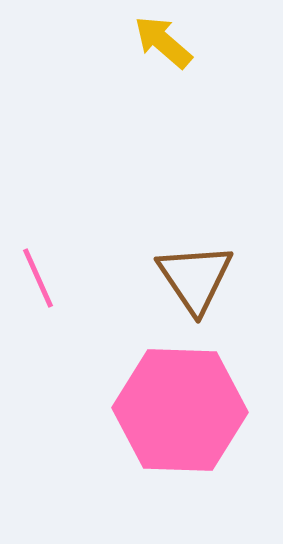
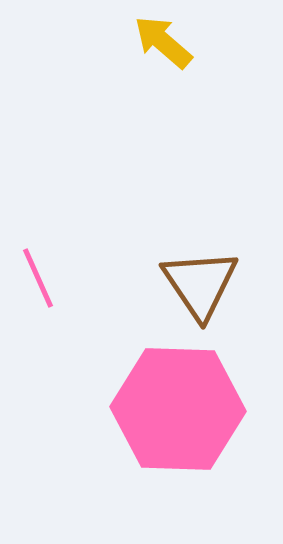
brown triangle: moved 5 px right, 6 px down
pink hexagon: moved 2 px left, 1 px up
